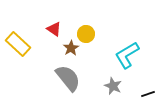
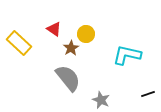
yellow rectangle: moved 1 px right, 1 px up
cyan L-shape: rotated 44 degrees clockwise
gray star: moved 12 px left, 14 px down
